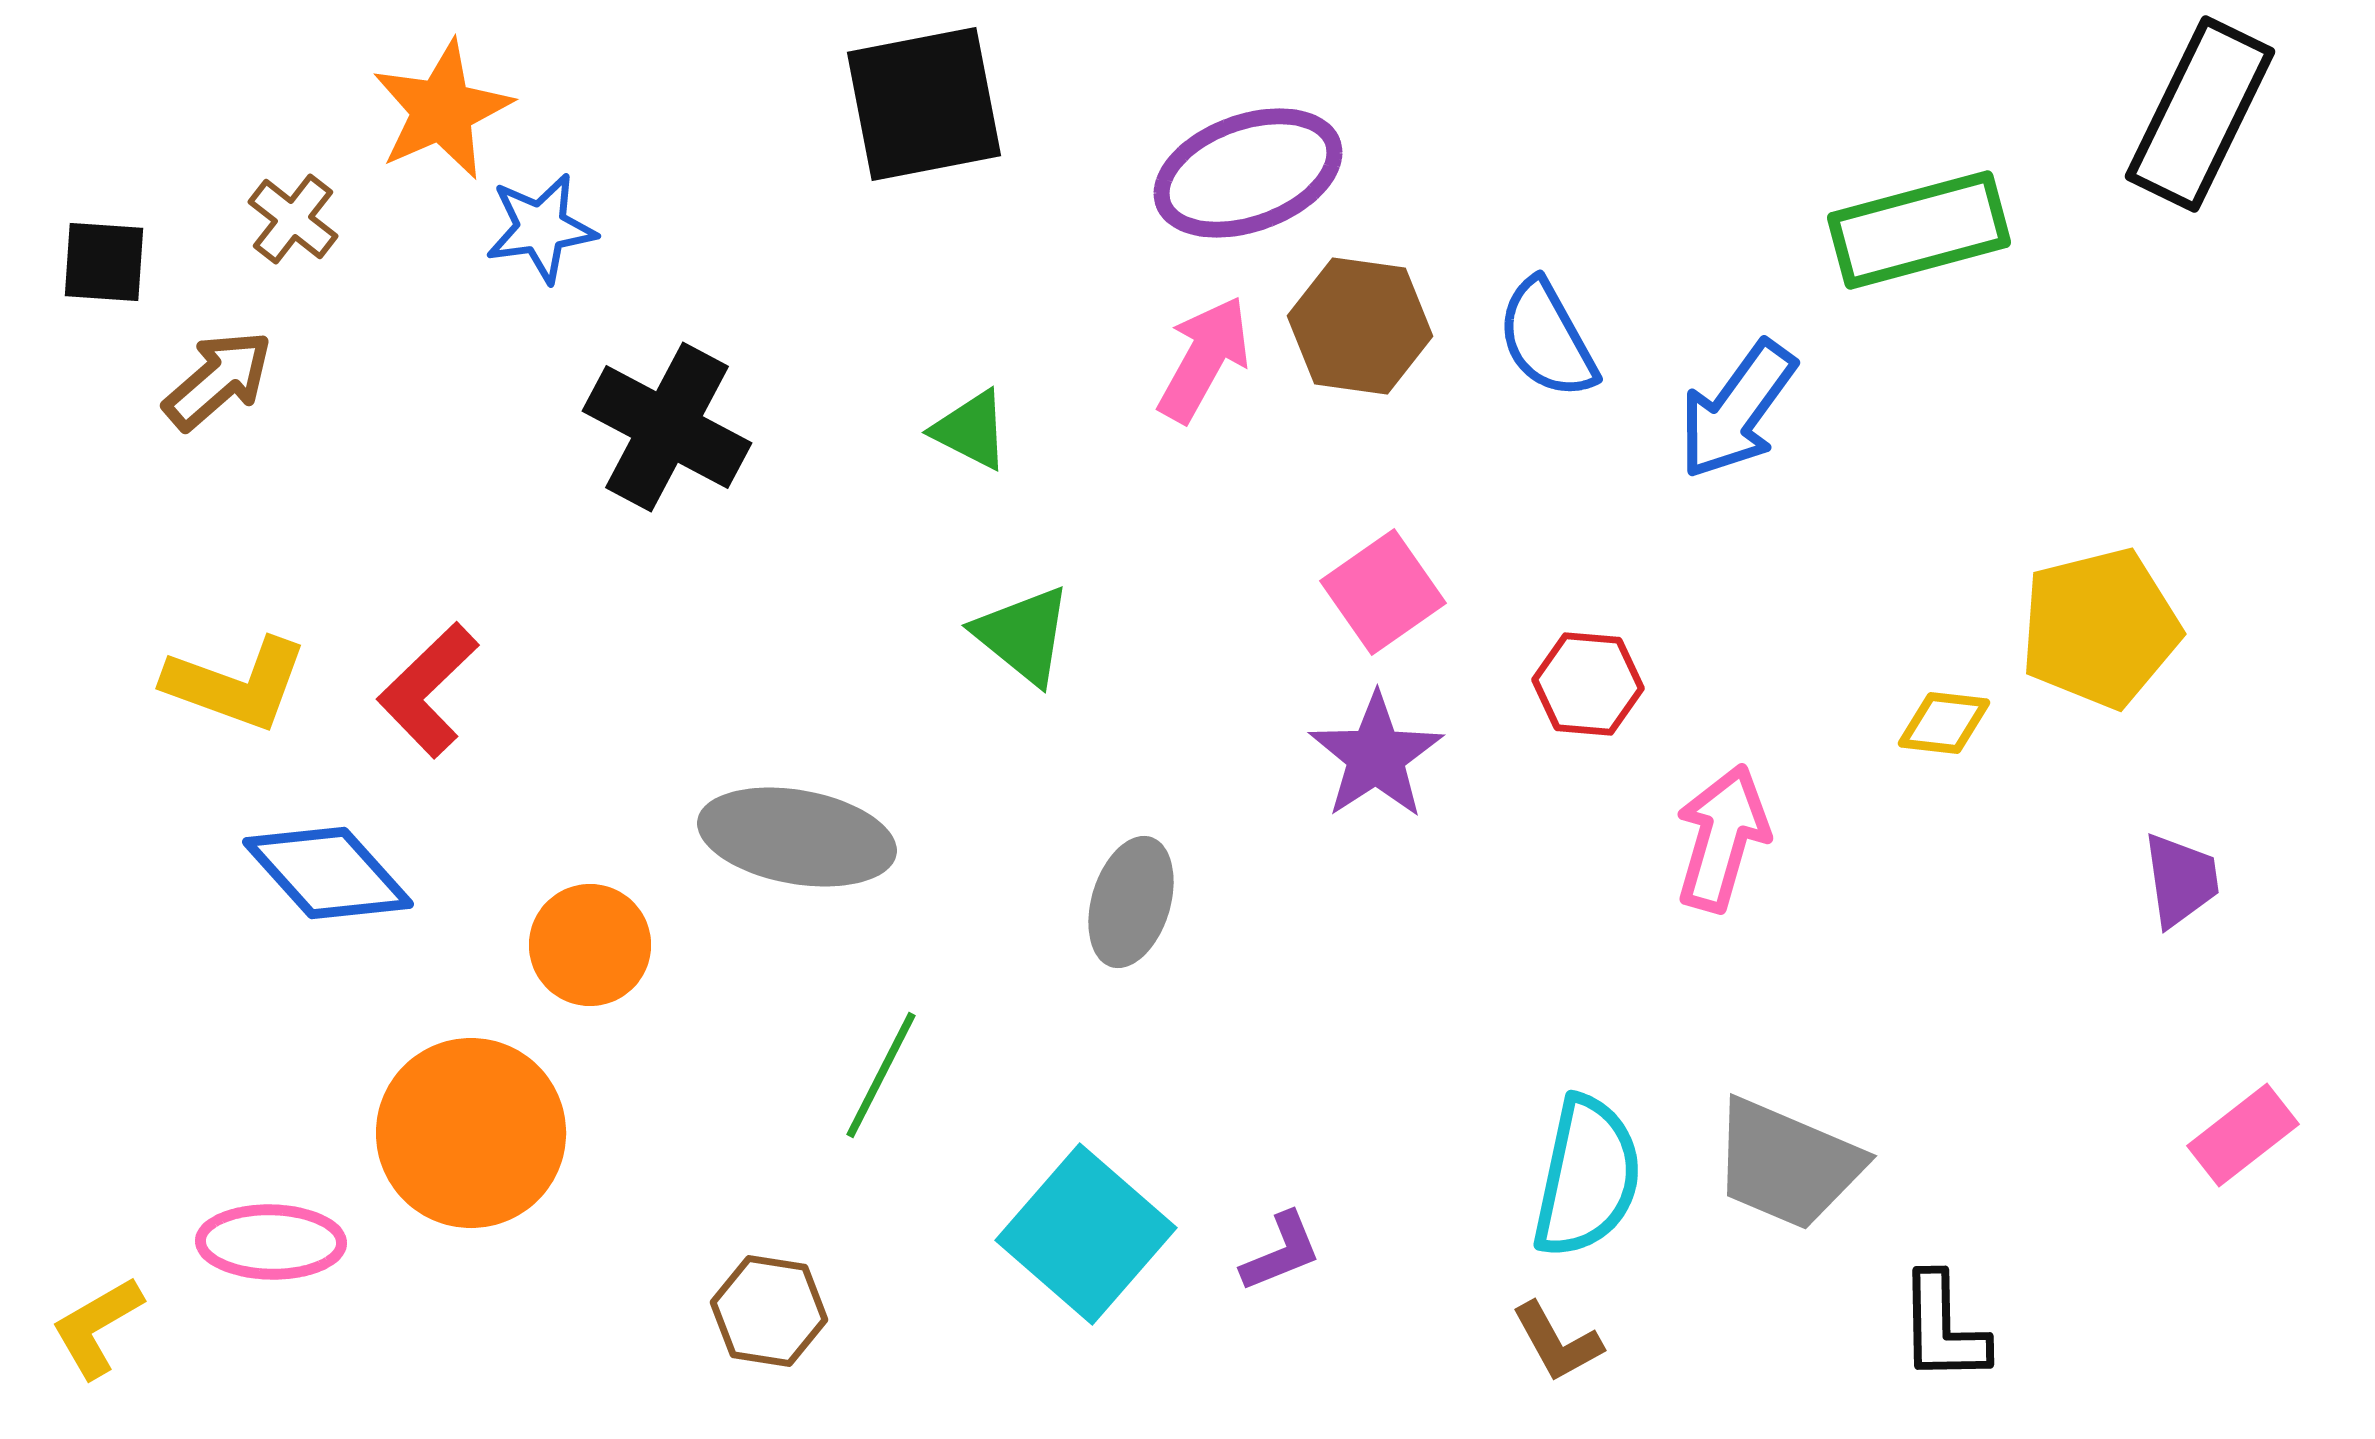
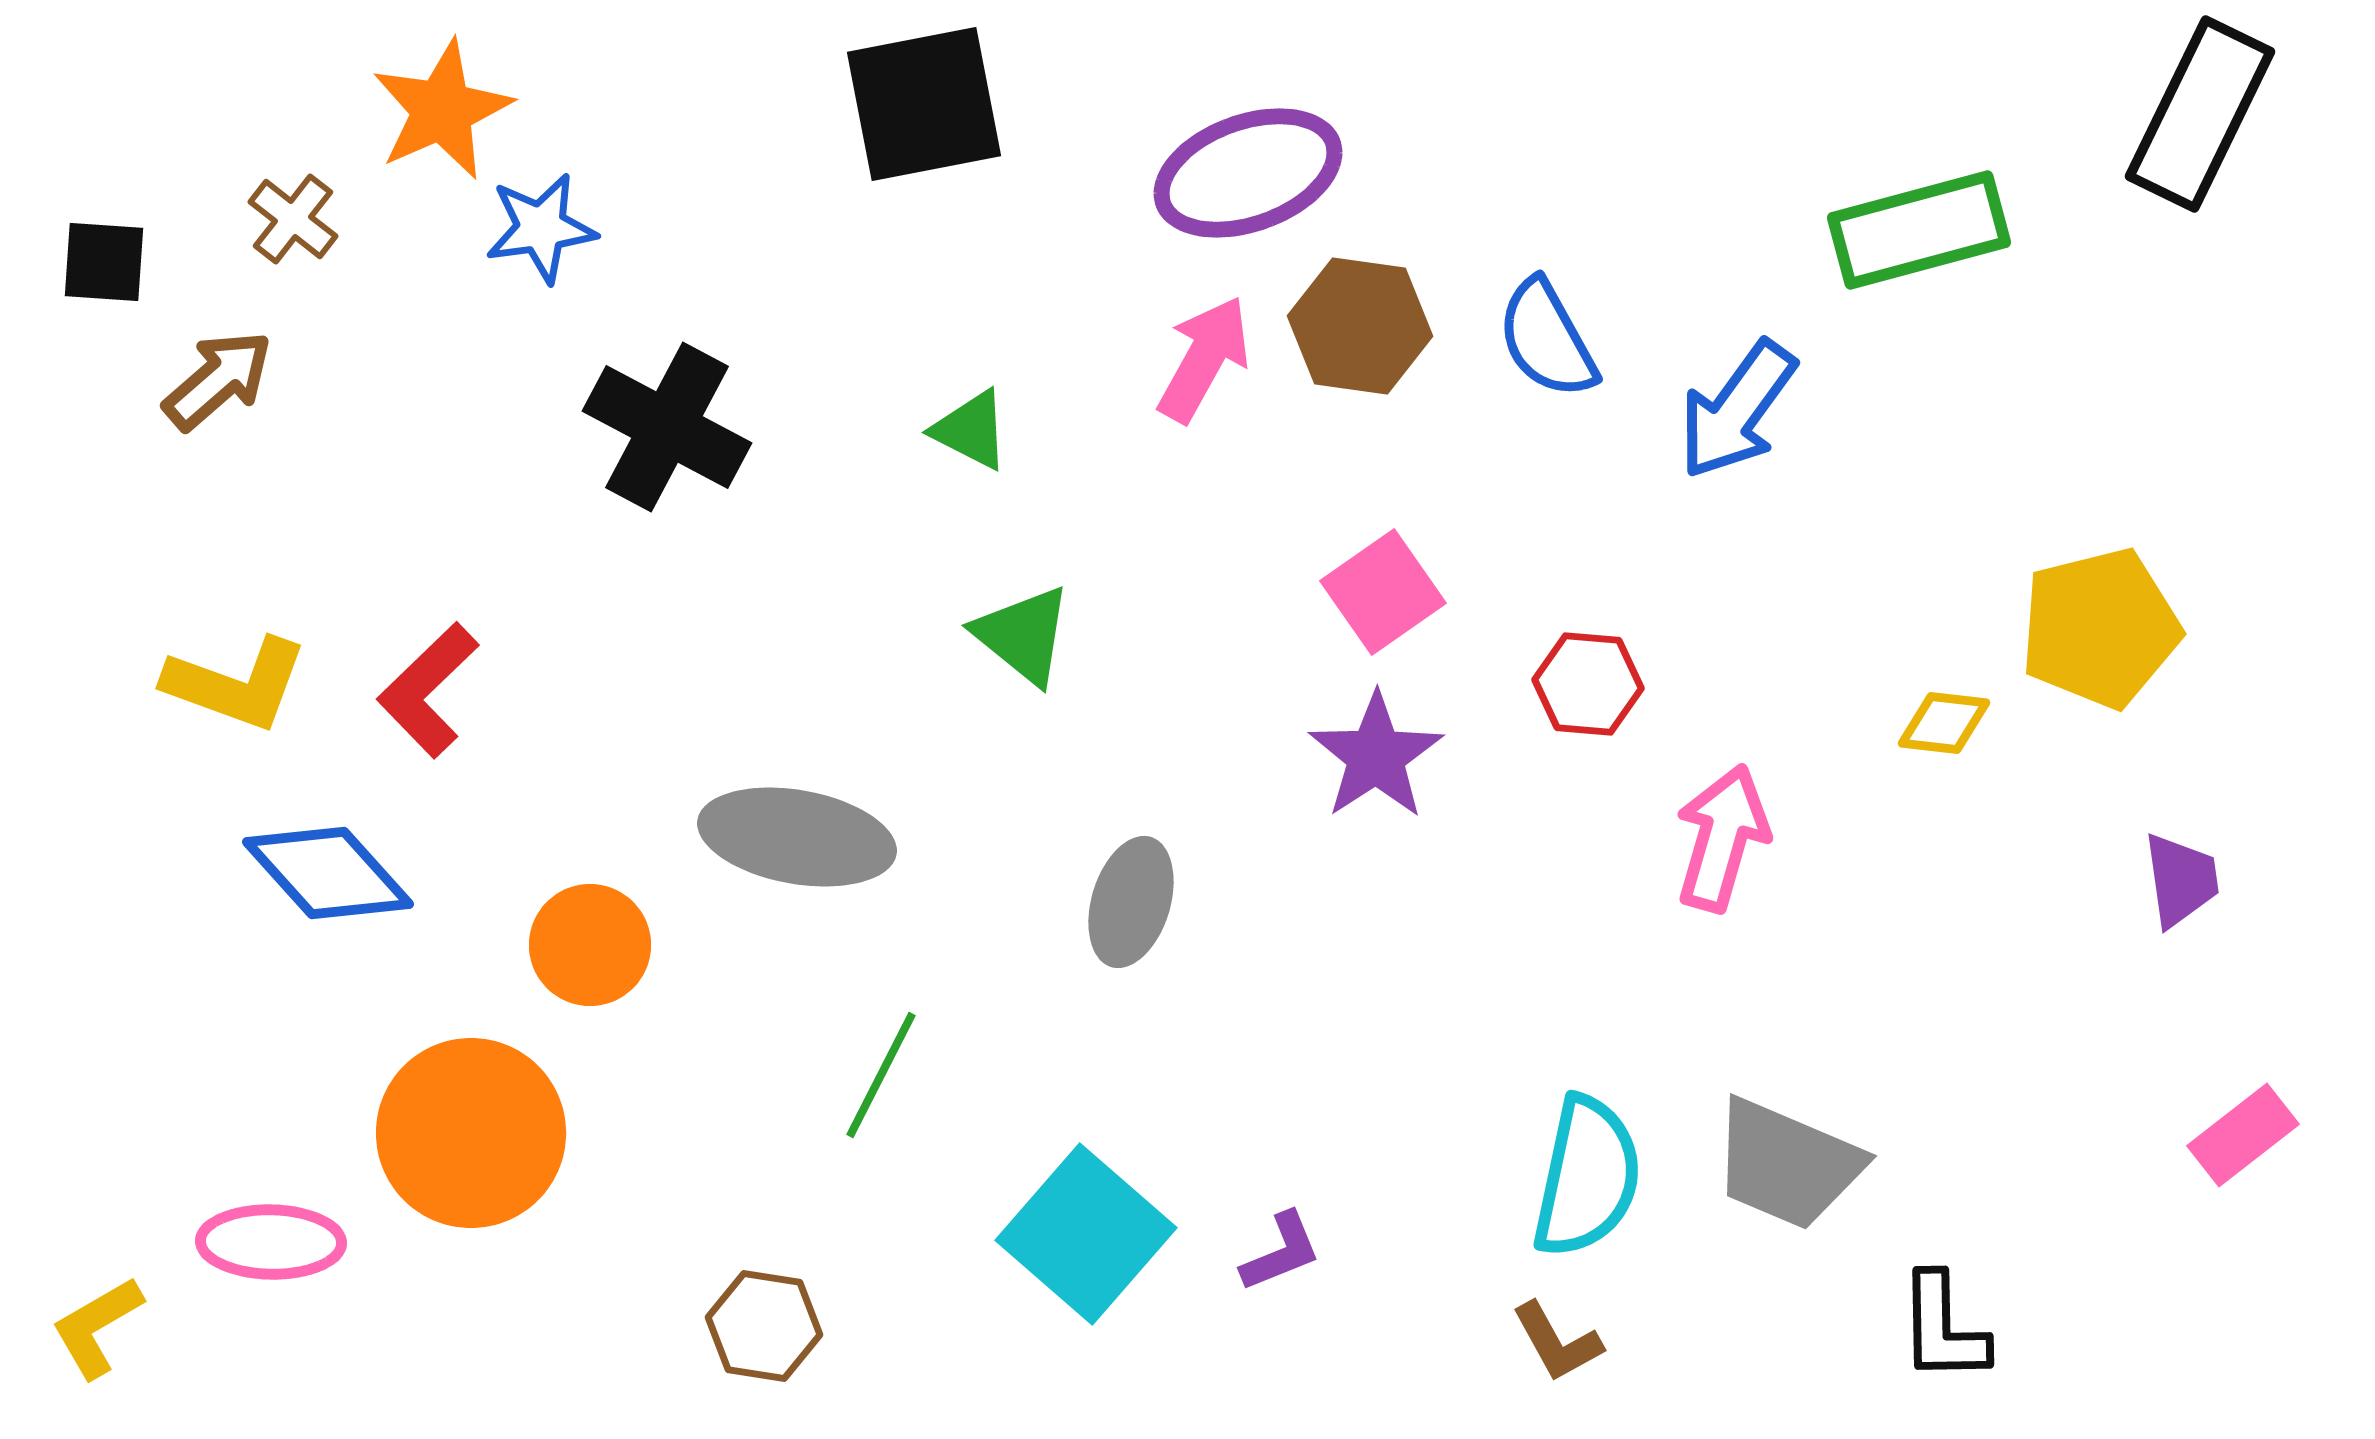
brown hexagon at (769, 1311): moved 5 px left, 15 px down
